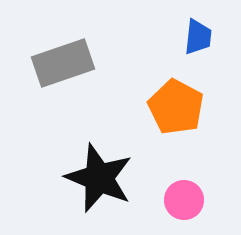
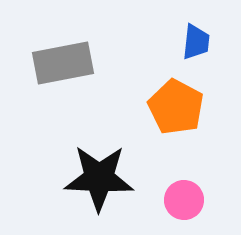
blue trapezoid: moved 2 px left, 5 px down
gray rectangle: rotated 8 degrees clockwise
black star: rotated 20 degrees counterclockwise
